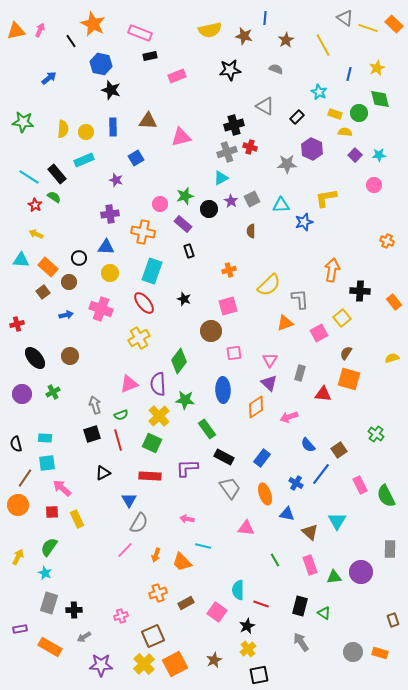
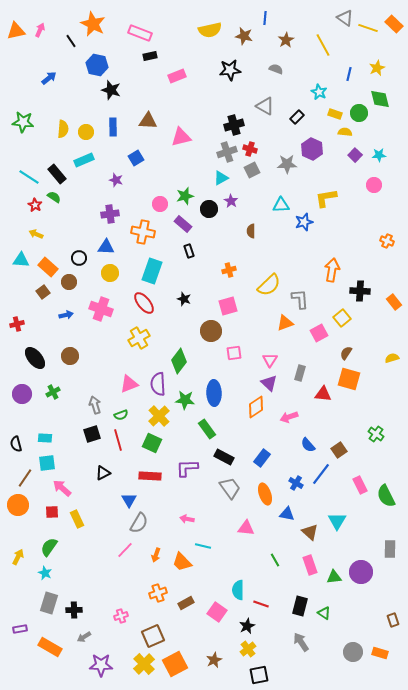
blue hexagon at (101, 64): moved 4 px left, 1 px down
red cross at (250, 147): moved 2 px down
gray square at (252, 199): moved 29 px up
blue ellipse at (223, 390): moved 9 px left, 3 px down
